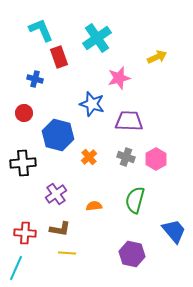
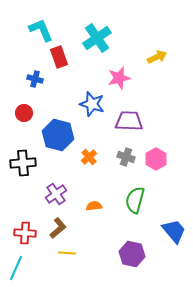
brown L-shape: moved 2 px left, 1 px up; rotated 50 degrees counterclockwise
